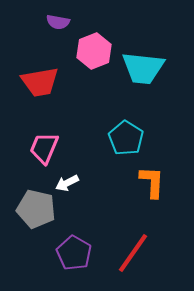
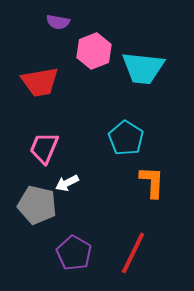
gray pentagon: moved 1 px right, 4 px up
red line: rotated 9 degrees counterclockwise
